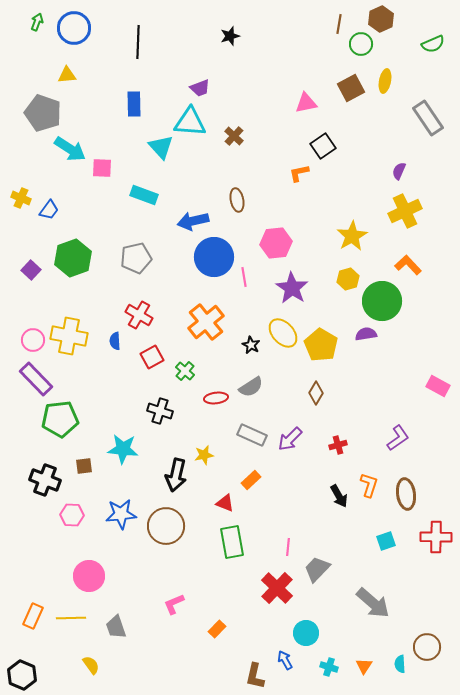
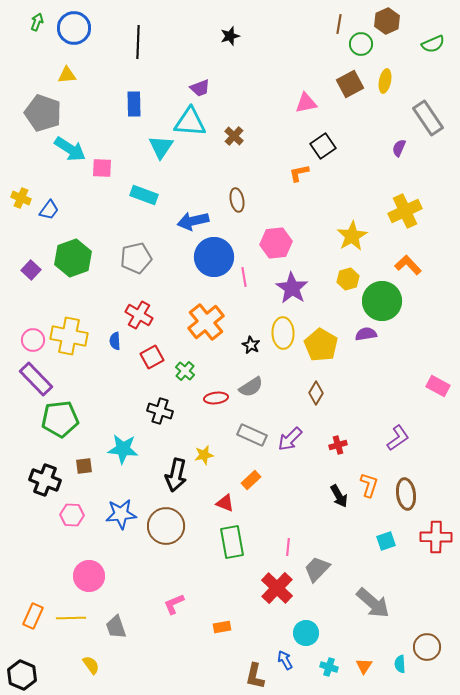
brown hexagon at (381, 19): moved 6 px right, 2 px down
brown square at (351, 88): moved 1 px left, 4 px up
cyan triangle at (161, 147): rotated 16 degrees clockwise
purple semicircle at (399, 171): moved 23 px up
yellow ellipse at (283, 333): rotated 40 degrees clockwise
orange rectangle at (217, 629): moved 5 px right, 2 px up; rotated 36 degrees clockwise
